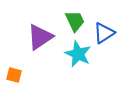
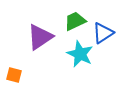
green trapezoid: rotated 90 degrees counterclockwise
blue triangle: moved 1 px left
cyan star: moved 2 px right
